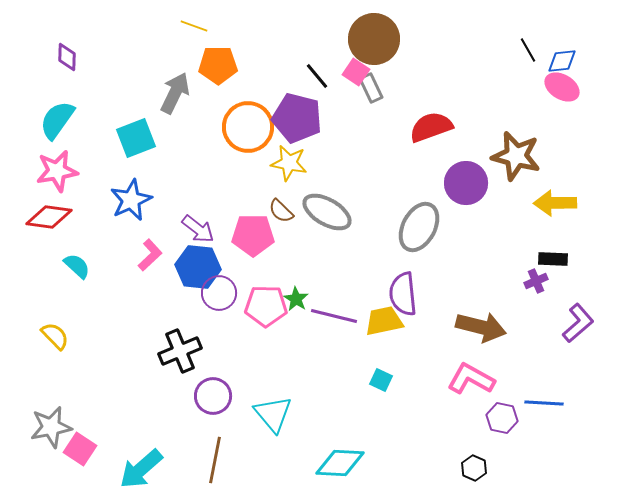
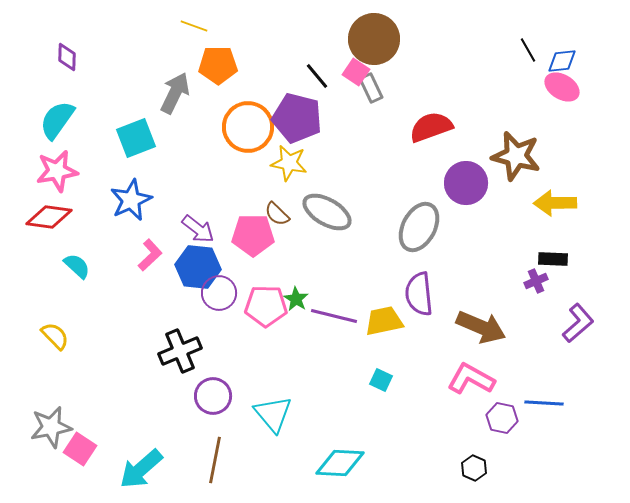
brown semicircle at (281, 211): moved 4 px left, 3 px down
purple semicircle at (403, 294): moved 16 px right
brown arrow at (481, 327): rotated 9 degrees clockwise
